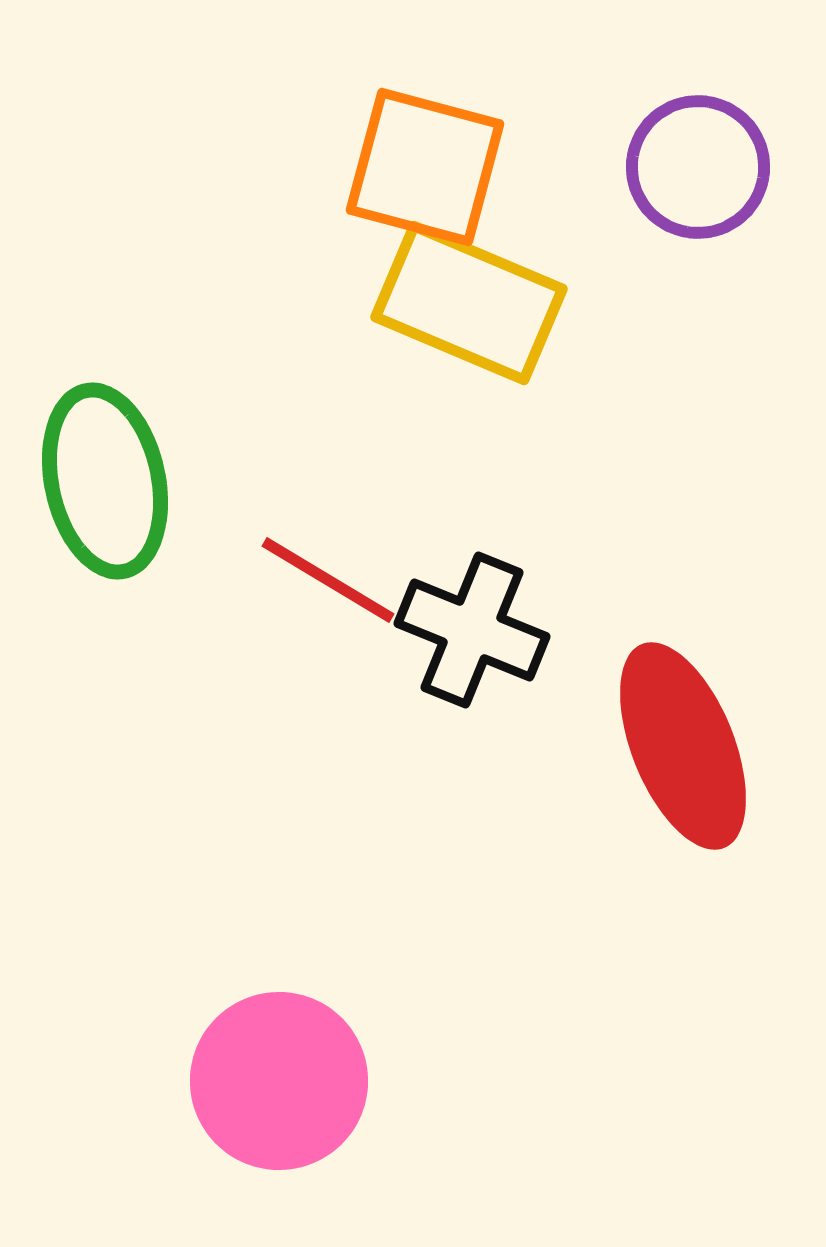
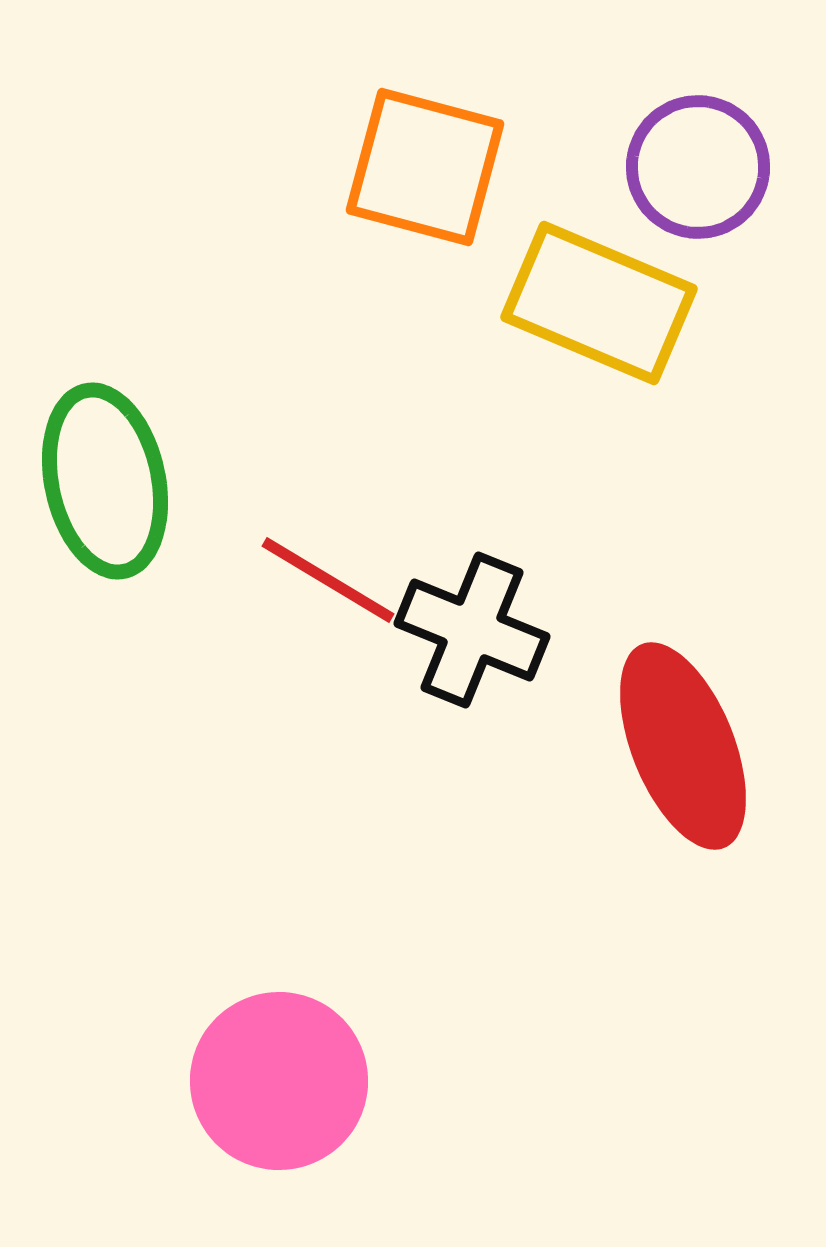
yellow rectangle: moved 130 px right
